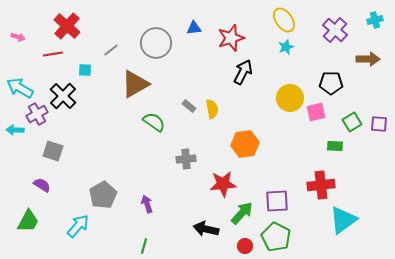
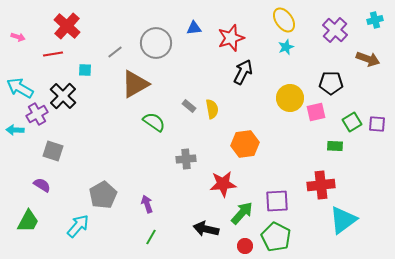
gray line at (111, 50): moved 4 px right, 2 px down
brown arrow at (368, 59): rotated 20 degrees clockwise
purple square at (379, 124): moved 2 px left
green line at (144, 246): moved 7 px right, 9 px up; rotated 14 degrees clockwise
